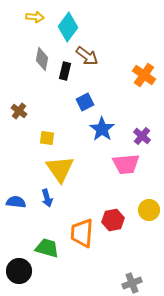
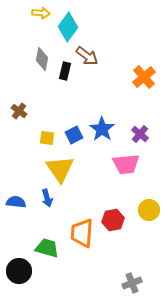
yellow arrow: moved 6 px right, 4 px up
orange cross: moved 2 px down; rotated 15 degrees clockwise
blue square: moved 11 px left, 33 px down
purple cross: moved 2 px left, 2 px up
